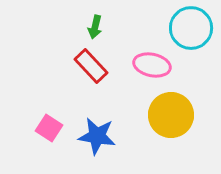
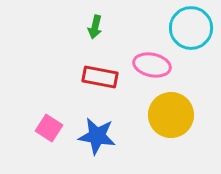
red rectangle: moved 9 px right, 11 px down; rotated 36 degrees counterclockwise
